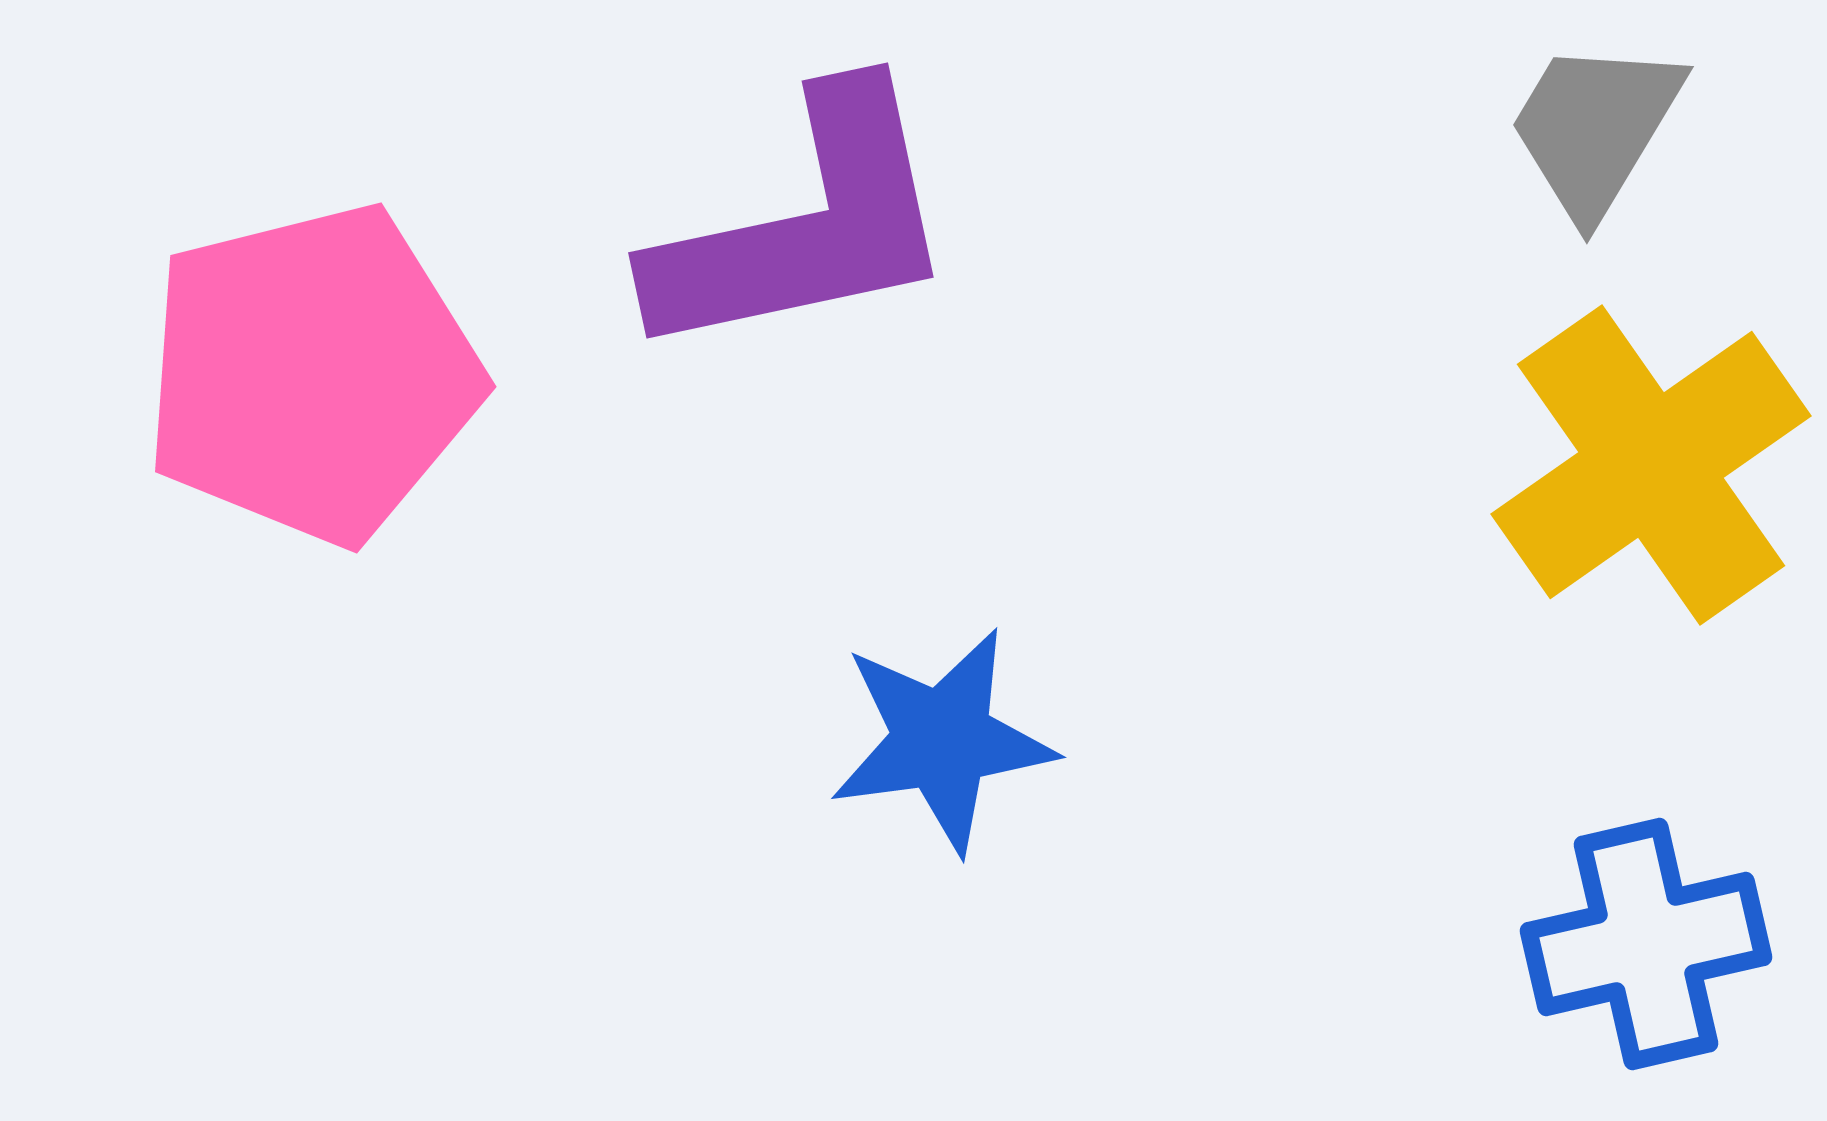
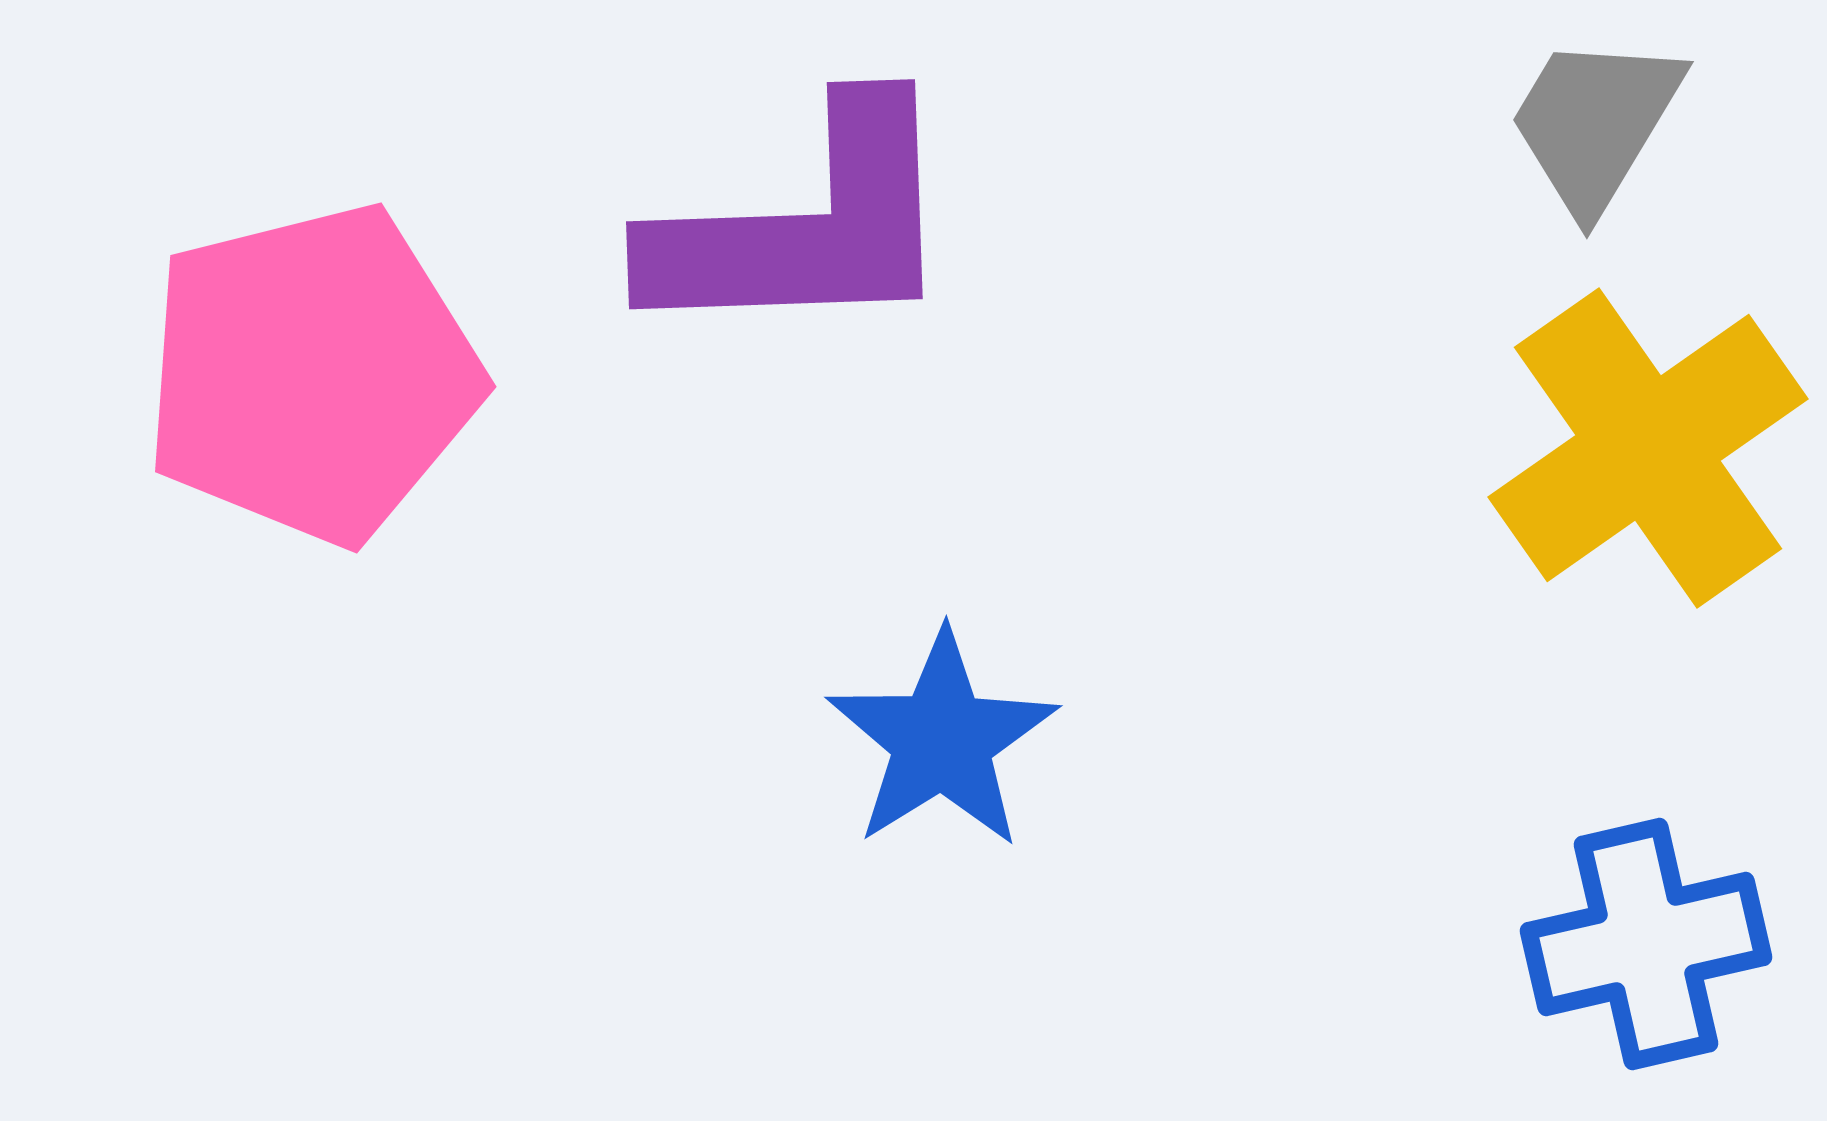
gray trapezoid: moved 5 px up
purple L-shape: rotated 10 degrees clockwise
yellow cross: moved 3 px left, 17 px up
blue star: rotated 24 degrees counterclockwise
